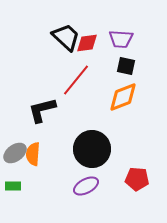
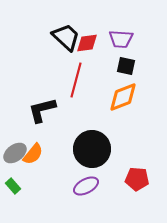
red line: rotated 24 degrees counterclockwise
orange semicircle: rotated 145 degrees counterclockwise
green rectangle: rotated 49 degrees clockwise
